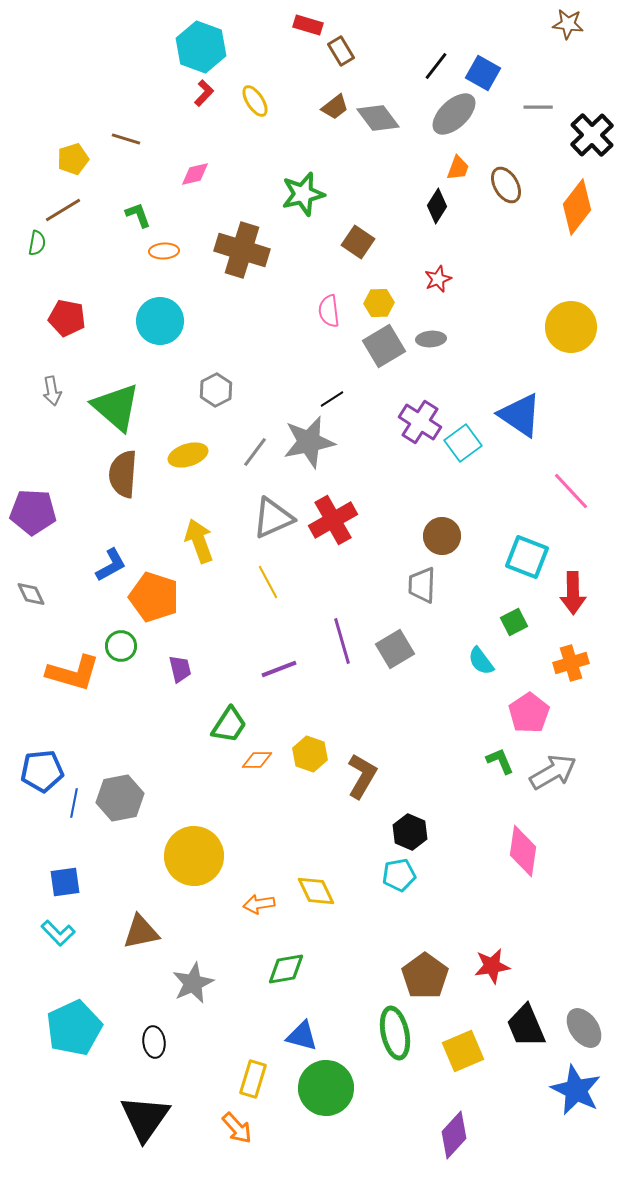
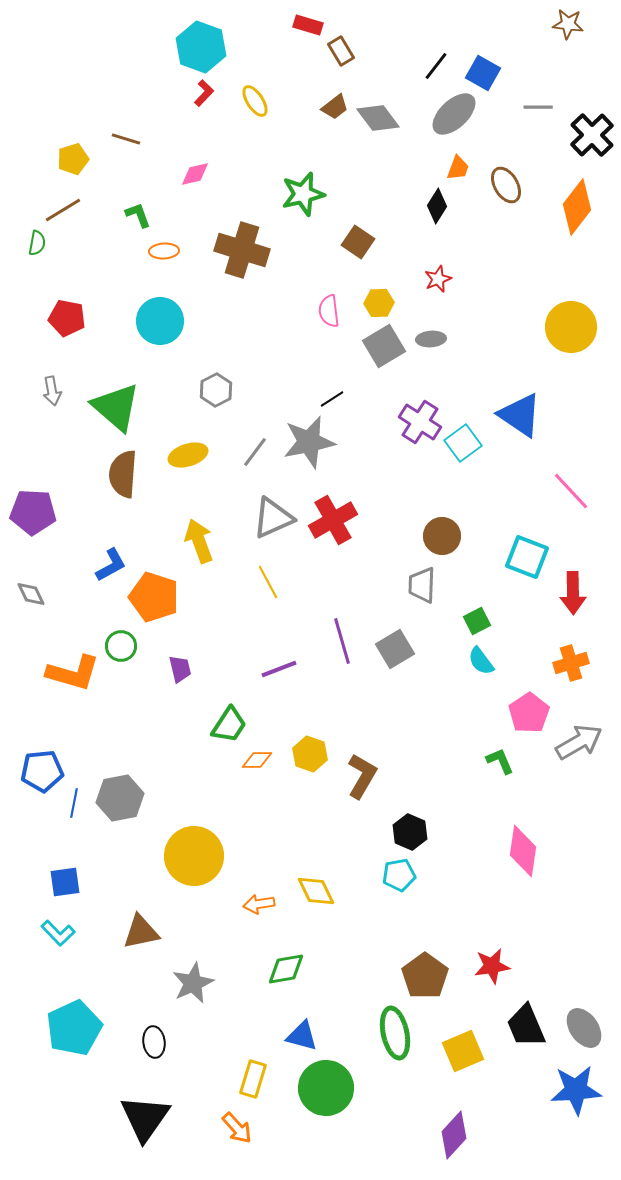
green square at (514, 622): moved 37 px left, 1 px up
gray arrow at (553, 772): moved 26 px right, 30 px up
blue star at (576, 1090): rotated 30 degrees counterclockwise
